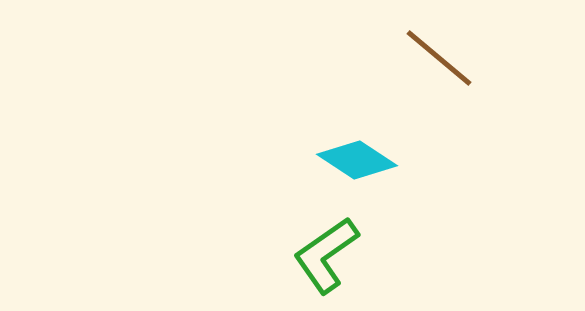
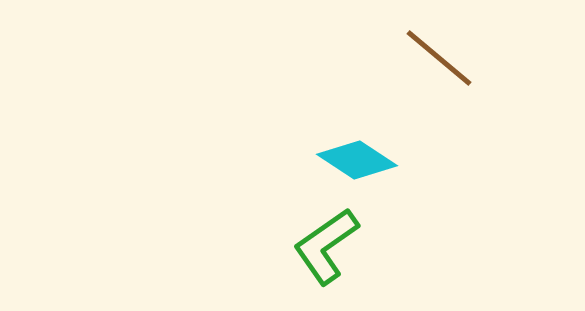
green L-shape: moved 9 px up
